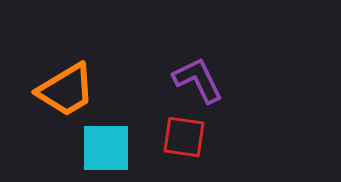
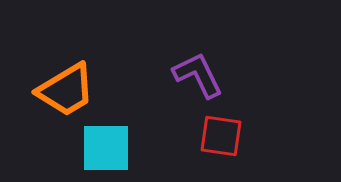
purple L-shape: moved 5 px up
red square: moved 37 px right, 1 px up
